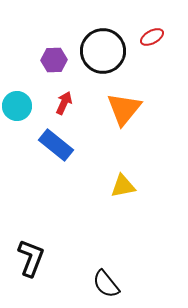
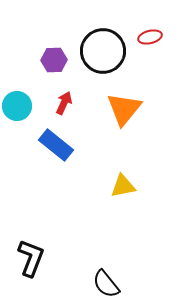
red ellipse: moved 2 px left; rotated 15 degrees clockwise
